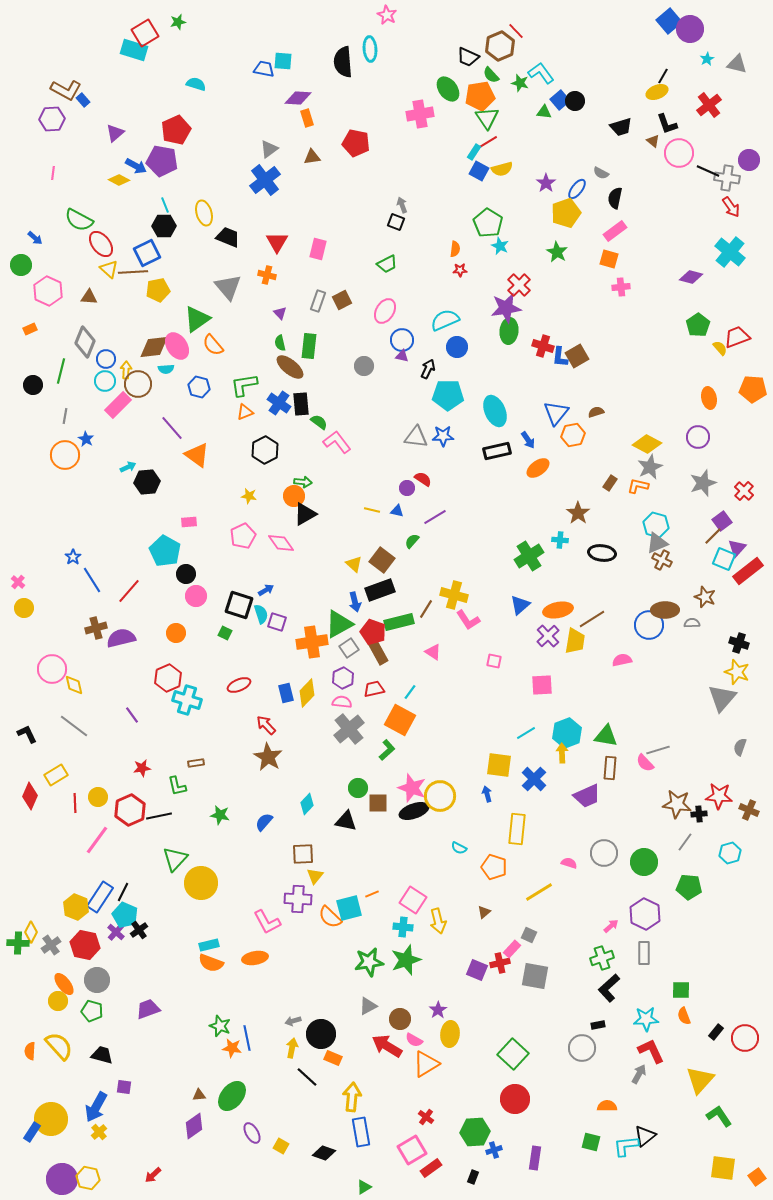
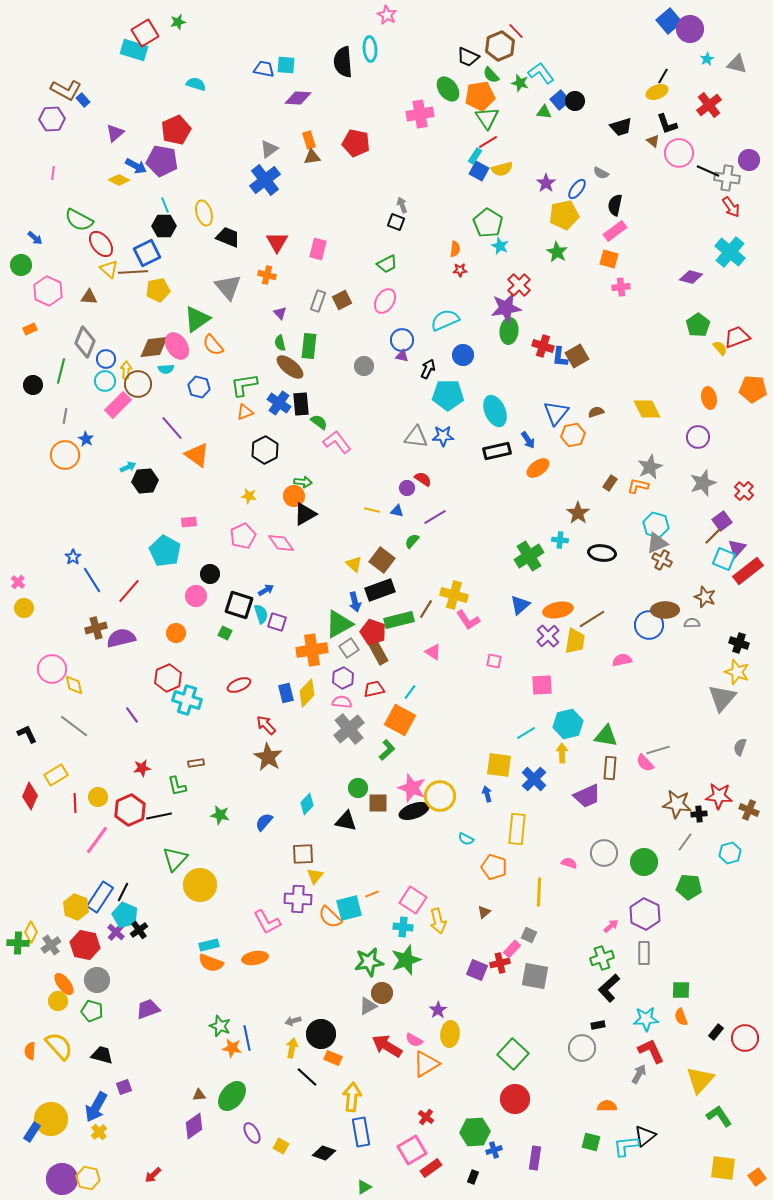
cyan square at (283, 61): moved 3 px right, 4 px down
orange rectangle at (307, 118): moved 2 px right, 22 px down
cyan rectangle at (474, 152): moved 1 px right, 4 px down
black semicircle at (615, 198): moved 7 px down
yellow pentagon at (566, 213): moved 2 px left, 2 px down; rotated 8 degrees clockwise
pink ellipse at (385, 311): moved 10 px up
blue circle at (457, 347): moved 6 px right, 8 px down
yellow diamond at (647, 444): moved 35 px up; rotated 36 degrees clockwise
black hexagon at (147, 482): moved 2 px left, 1 px up
black circle at (186, 574): moved 24 px right
green rectangle at (399, 622): moved 2 px up
orange cross at (312, 642): moved 8 px down
cyan hexagon at (567, 733): moved 1 px right, 9 px up; rotated 8 degrees clockwise
cyan semicircle at (459, 848): moved 7 px right, 9 px up
yellow circle at (201, 883): moved 1 px left, 2 px down
yellow line at (539, 892): rotated 56 degrees counterclockwise
orange semicircle at (684, 1016): moved 3 px left, 1 px down
brown circle at (400, 1019): moved 18 px left, 26 px up
purple square at (124, 1087): rotated 28 degrees counterclockwise
